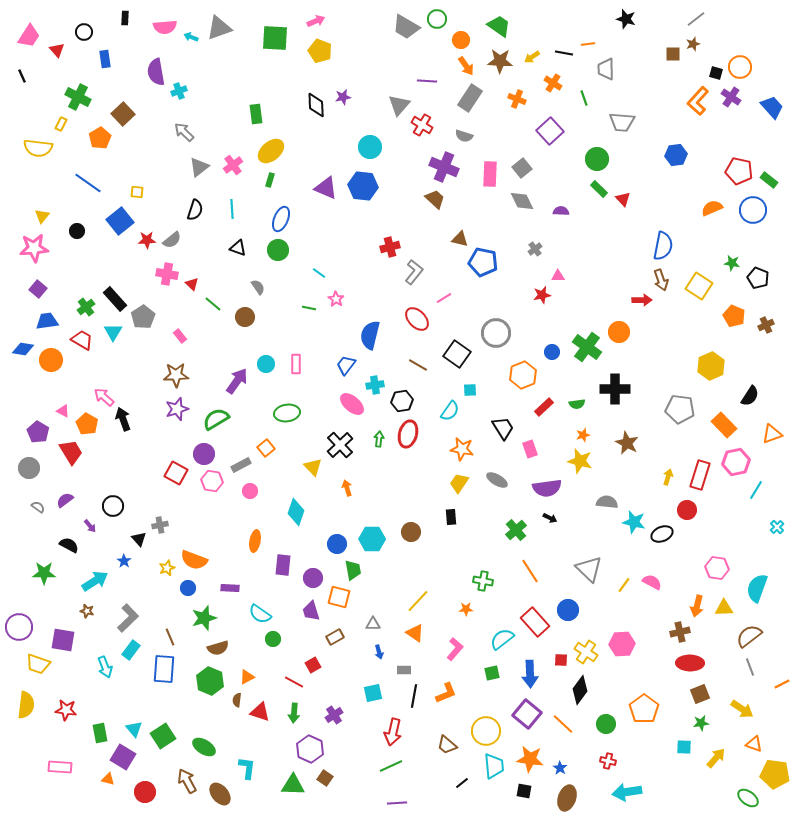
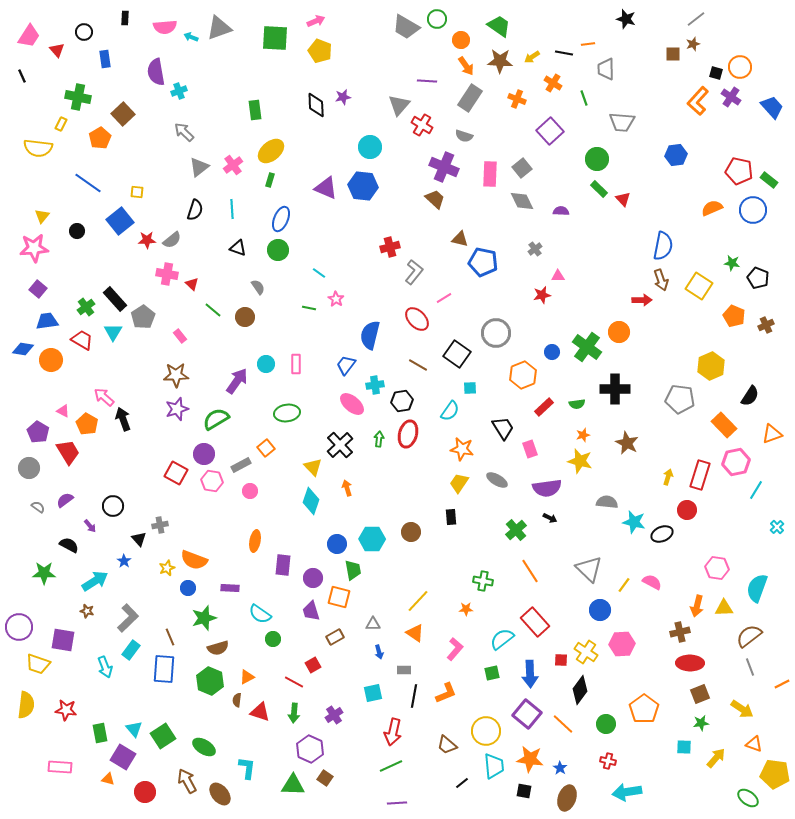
green cross at (78, 97): rotated 15 degrees counterclockwise
green rectangle at (256, 114): moved 1 px left, 4 px up
green line at (213, 304): moved 6 px down
cyan square at (470, 390): moved 2 px up
gray pentagon at (680, 409): moved 10 px up
red trapezoid at (71, 452): moved 3 px left
cyan diamond at (296, 512): moved 15 px right, 11 px up
blue circle at (568, 610): moved 32 px right
